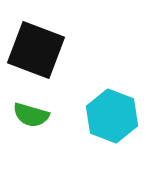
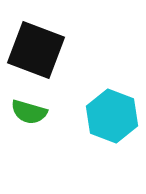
green semicircle: moved 2 px left, 3 px up
